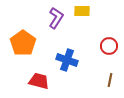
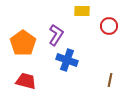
purple L-shape: moved 17 px down
red circle: moved 20 px up
red trapezoid: moved 13 px left
